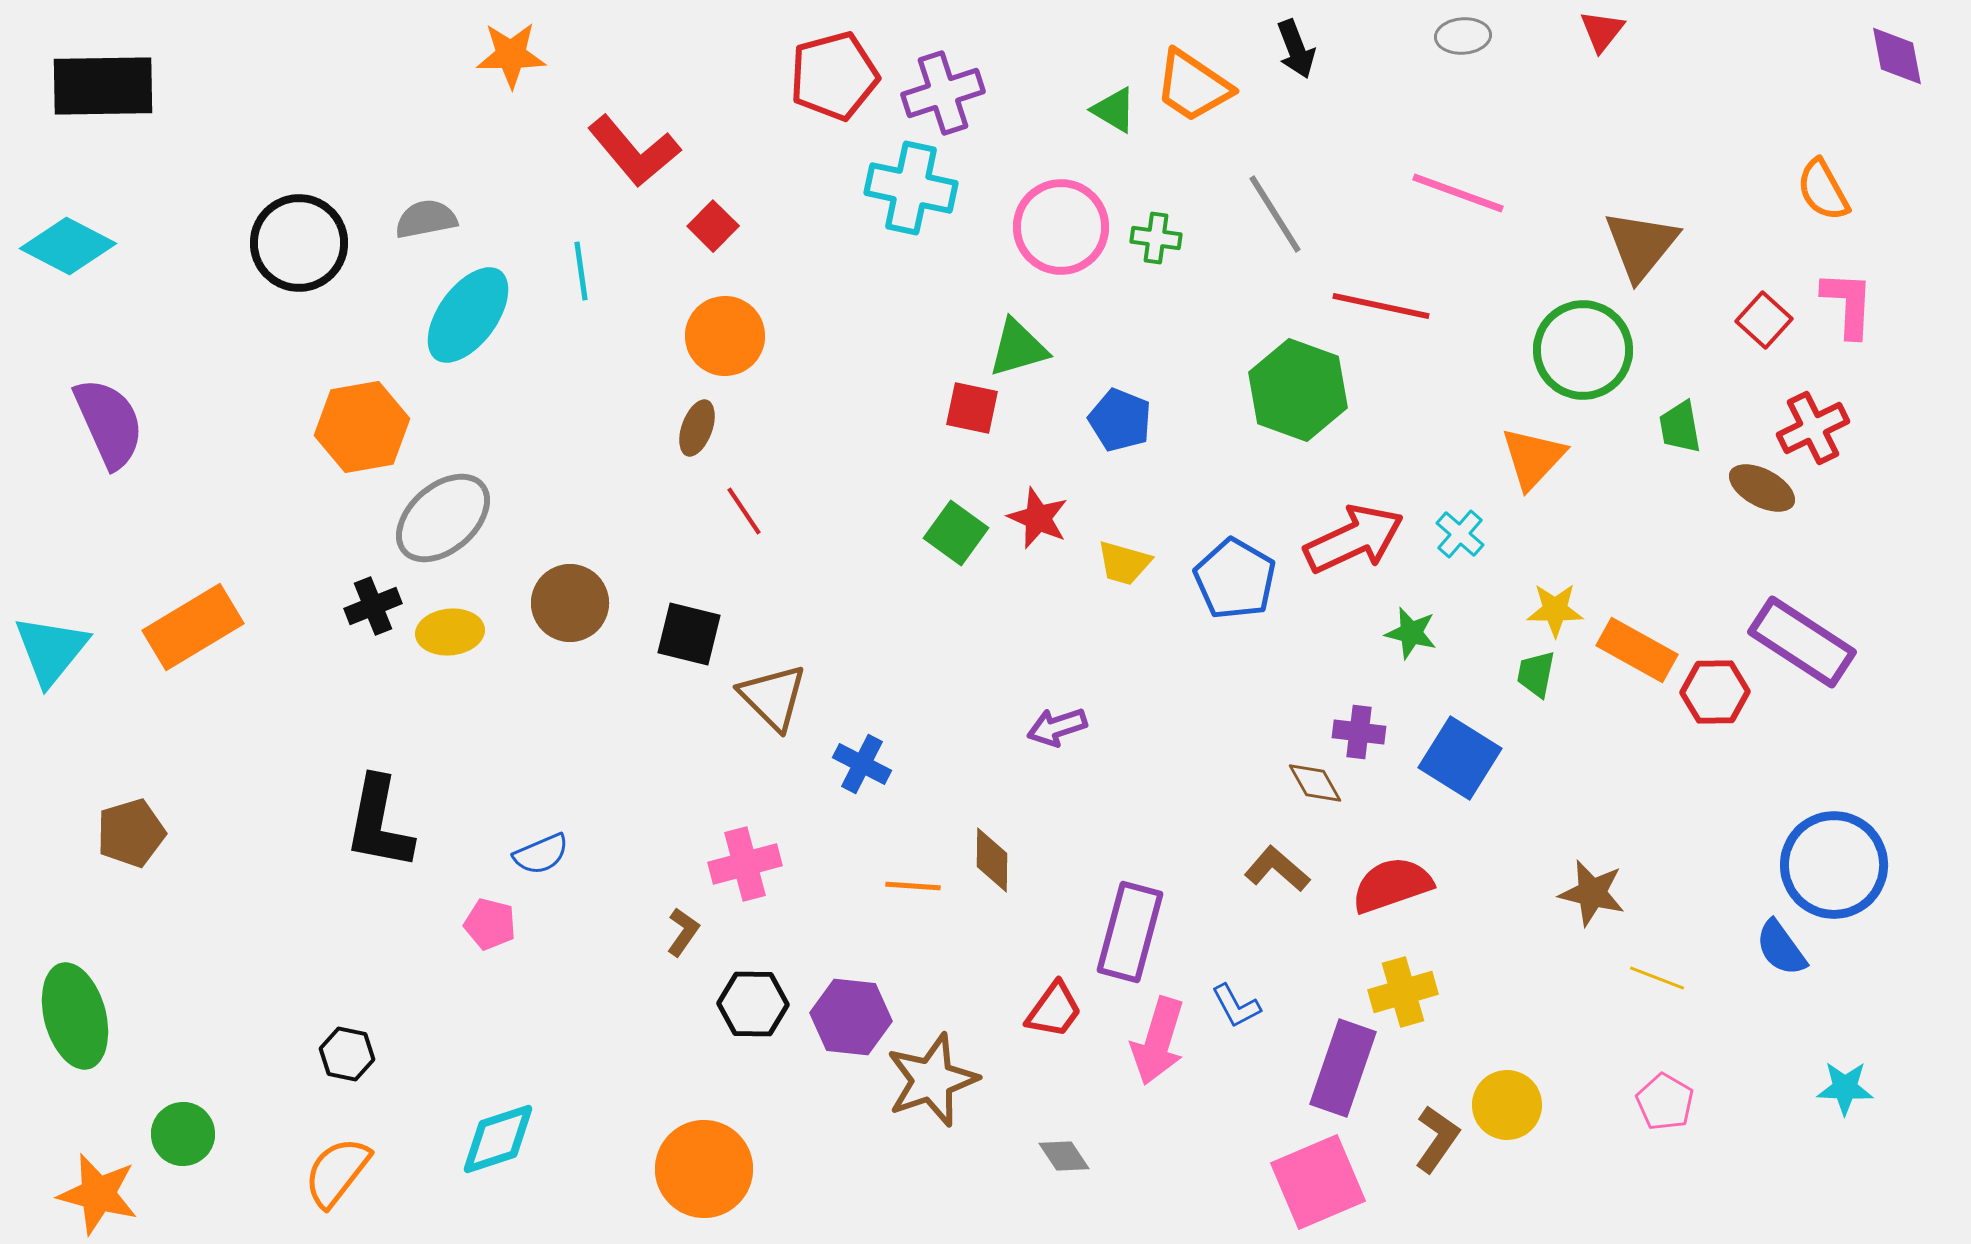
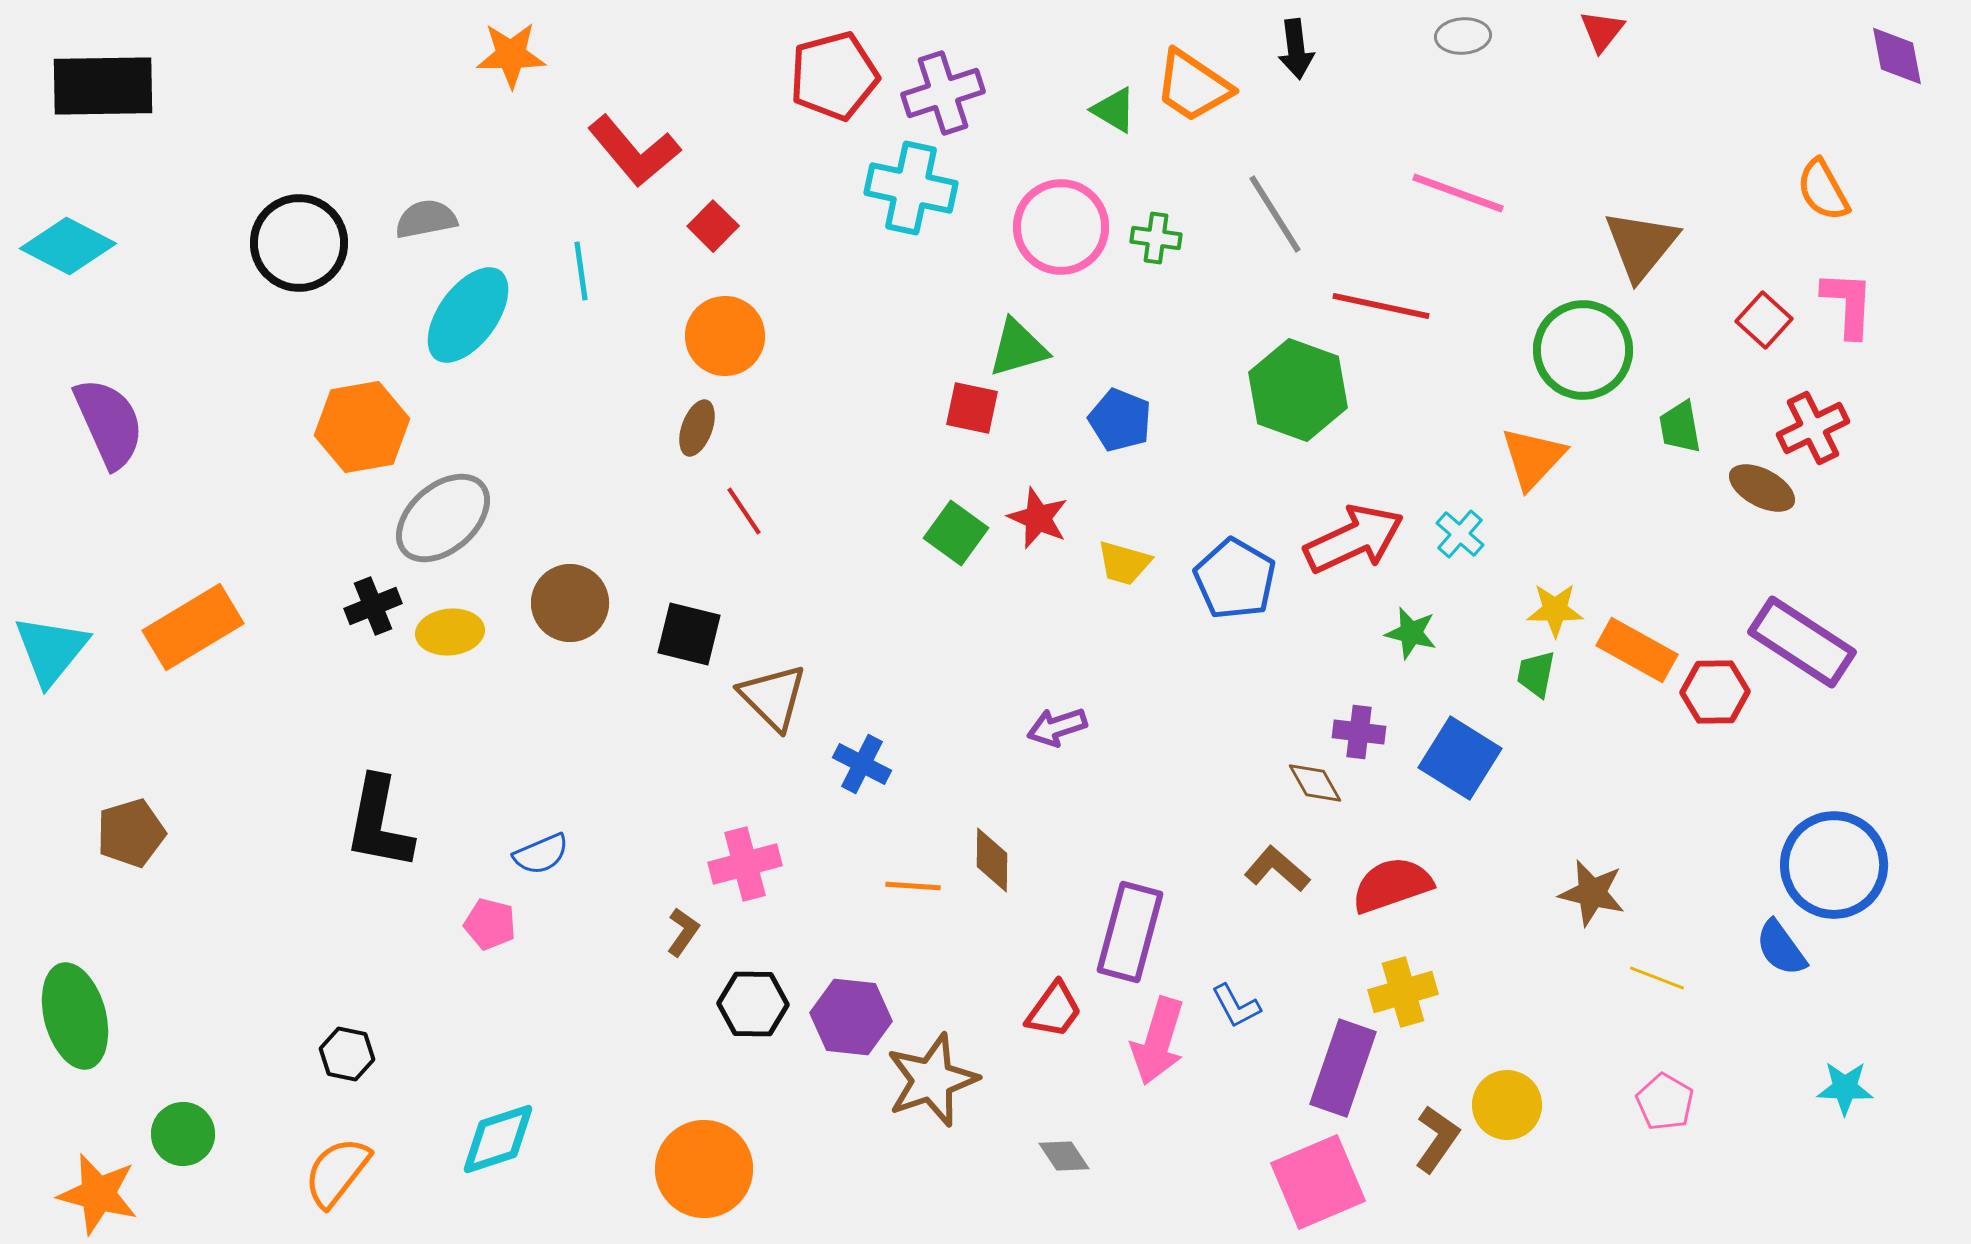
black arrow at (1296, 49): rotated 14 degrees clockwise
